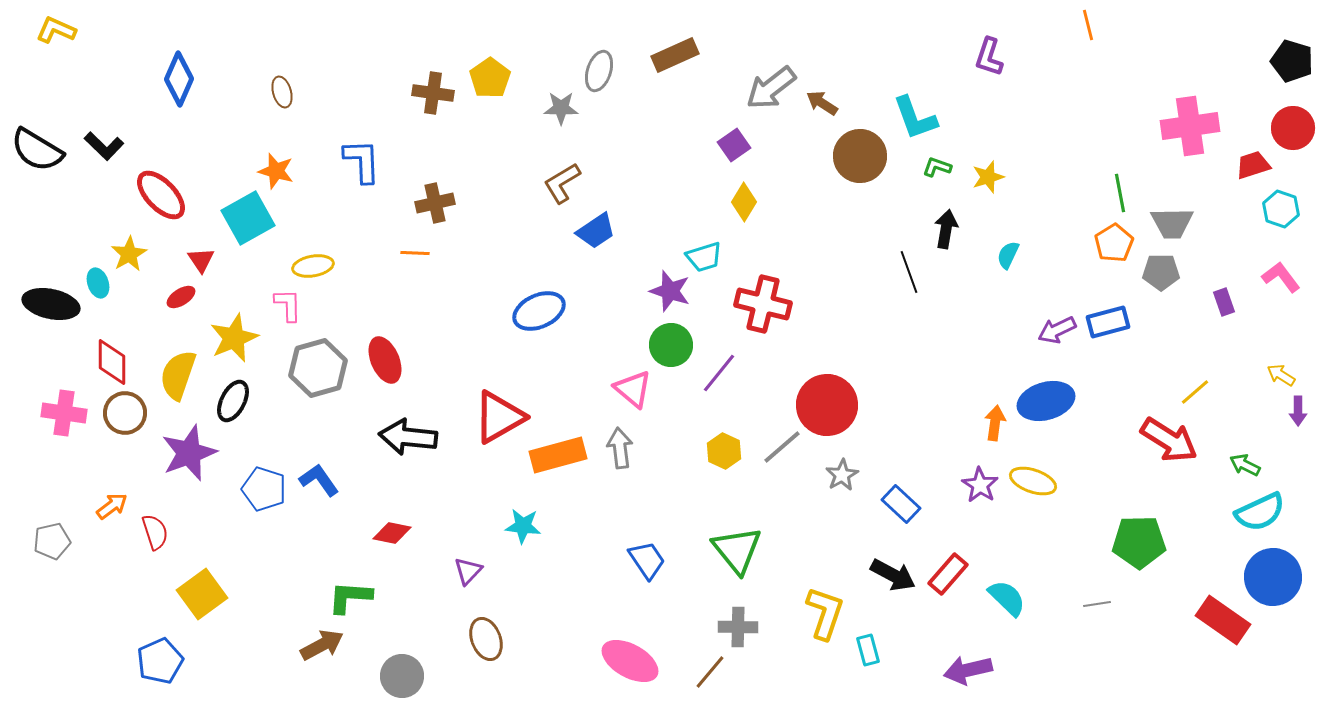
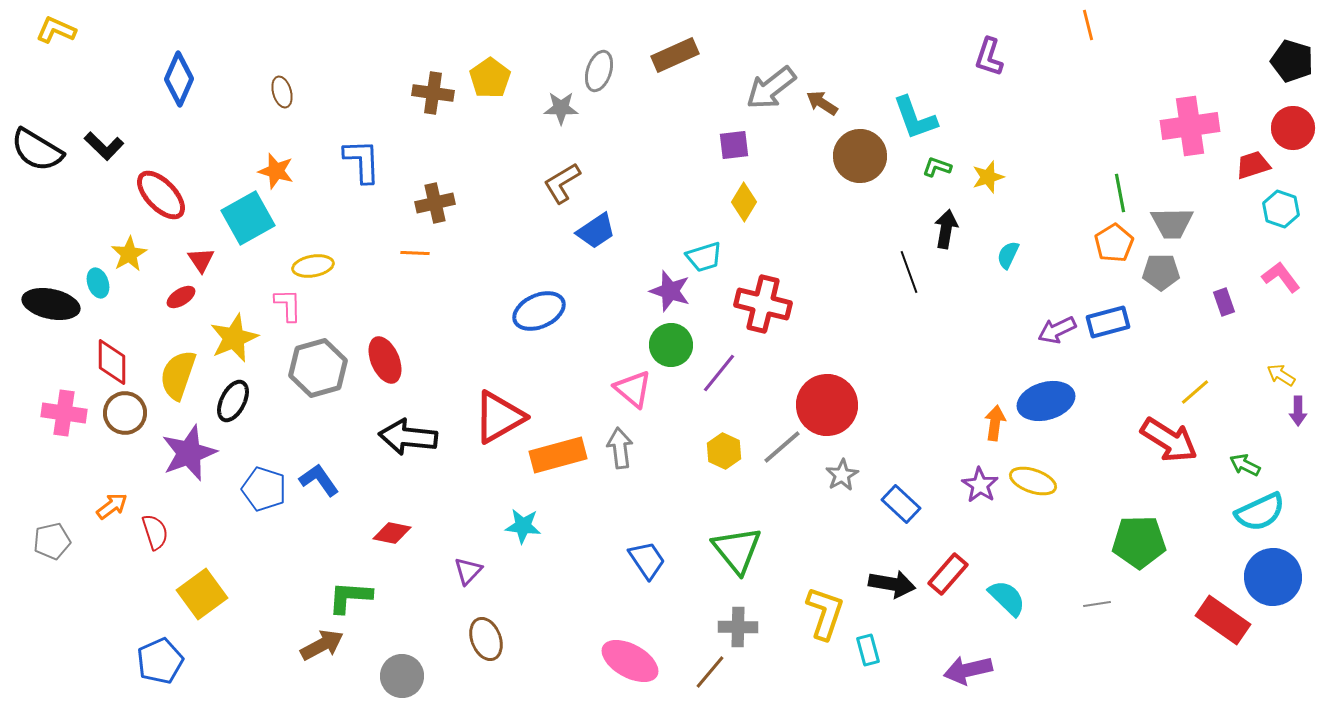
purple square at (734, 145): rotated 28 degrees clockwise
black arrow at (893, 575): moved 1 px left, 9 px down; rotated 18 degrees counterclockwise
